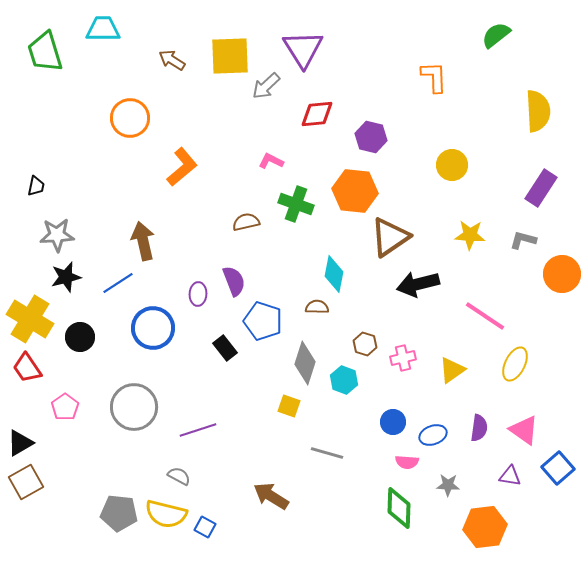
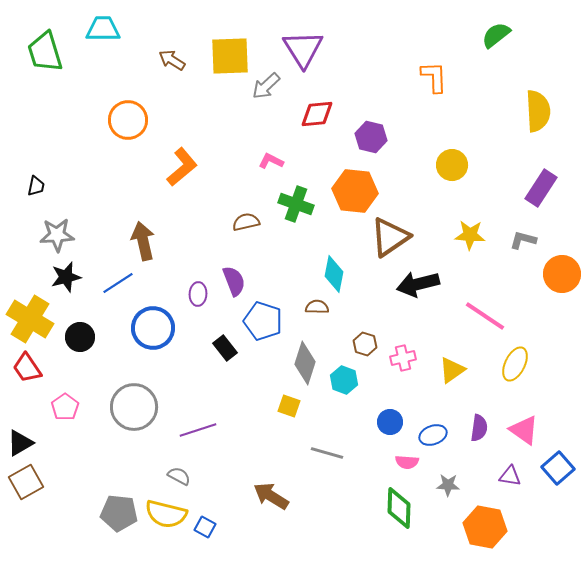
orange circle at (130, 118): moved 2 px left, 2 px down
blue circle at (393, 422): moved 3 px left
orange hexagon at (485, 527): rotated 18 degrees clockwise
